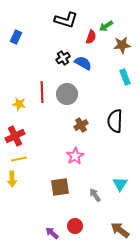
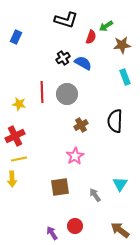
purple arrow: rotated 16 degrees clockwise
